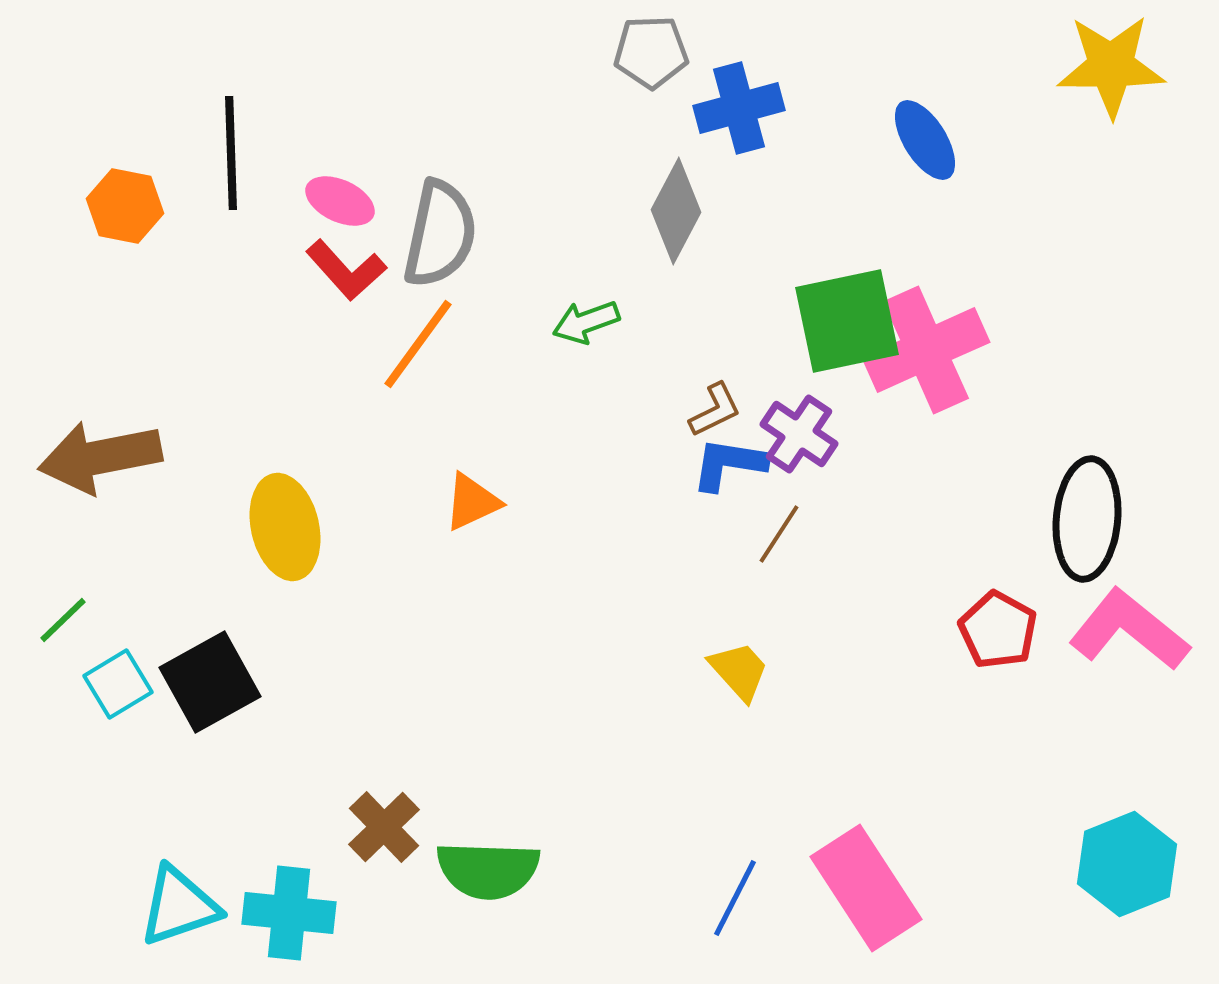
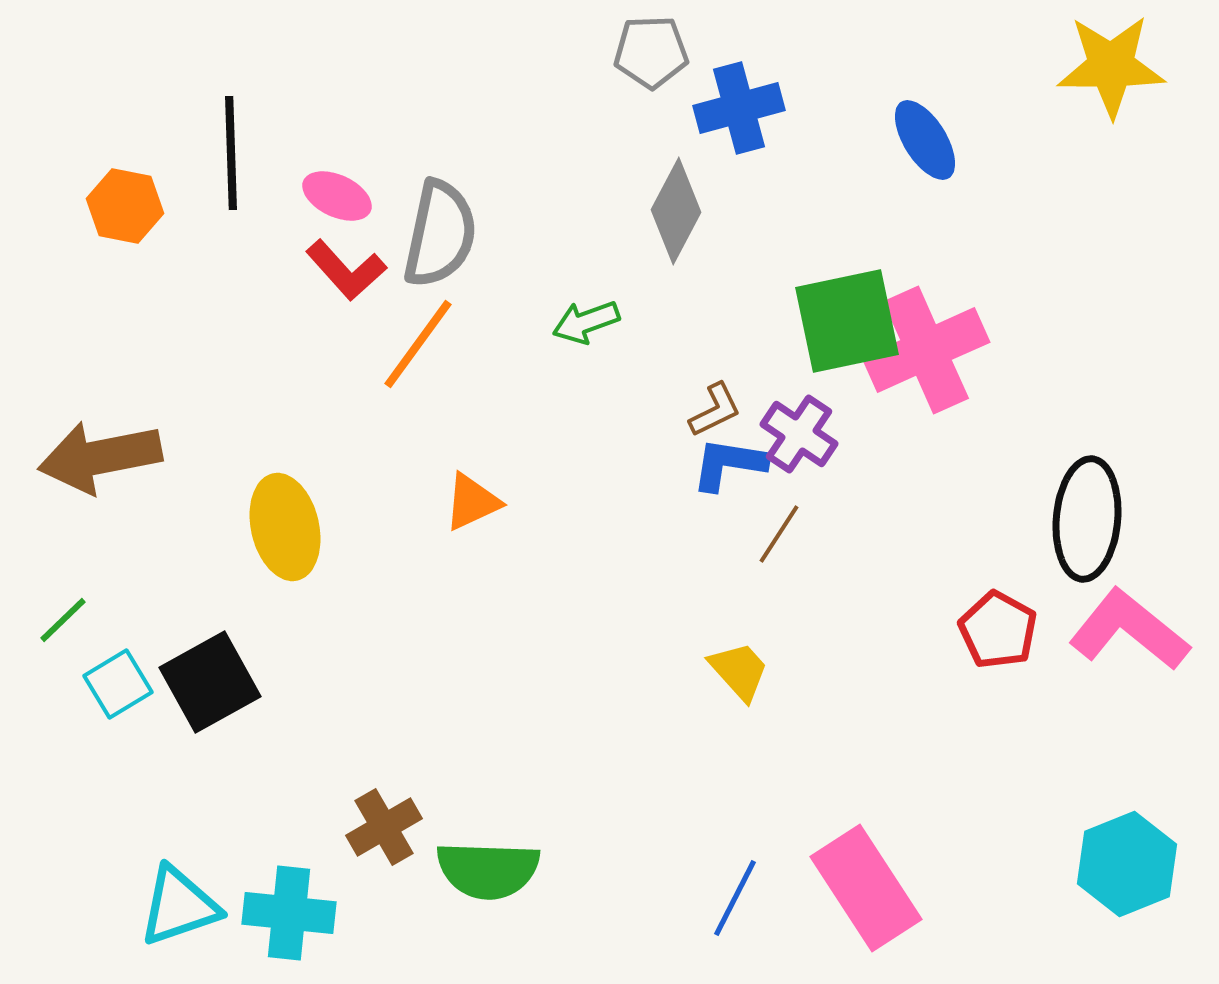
pink ellipse: moved 3 px left, 5 px up
brown cross: rotated 14 degrees clockwise
